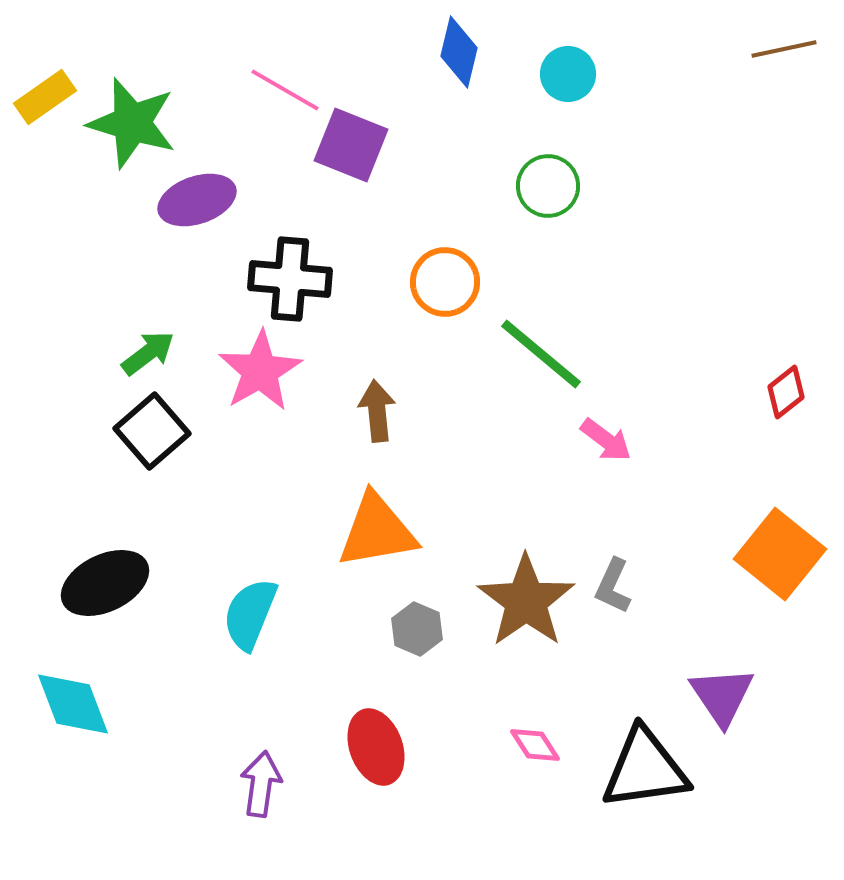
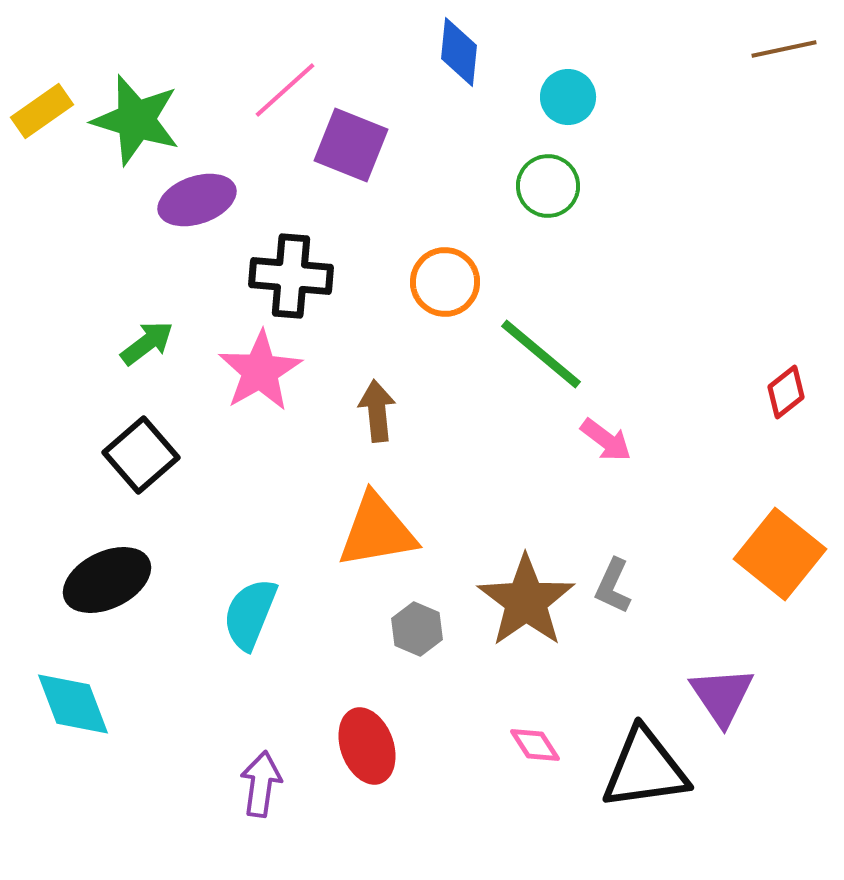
blue diamond: rotated 8 degrees counterclockwise
cyan circle: moved 23 px down
pink line: rotated 72 degrees counterclockwise
yellow rectangle: moved 3 px left, 14 px down
green star: moved 4 px right, 3 px up
black cross: moved 1 px right, 3 px up
green arrow: moved 1 px left, 10 px up
black square: moved 11 px left, 24 px down
black ellipse: moved 2 px right, 3 px up
red ellipse: moved 9 px left, 1 px up
